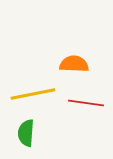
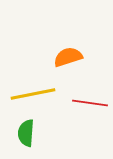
orange semicircle: moved 6 px left, 7 px up; rotated 20 degrees counterclockwise
red line: moved 4 px right
